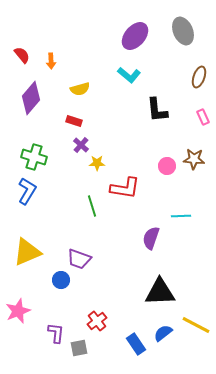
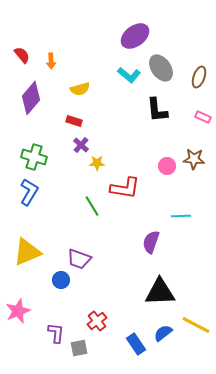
gray ellipse: moved 22 px left, 37 px down; rotated 12 degrees counterclockwise
purple ellipse: rotated 12 degrees clockwise
pink rectangle: rotated 42 degrees counterclockwise
blue L-shape: moved 2 px right, 1 px down
green line: rotated 15 degrees counterclockwise
purple semicircle: moved 4 px down
